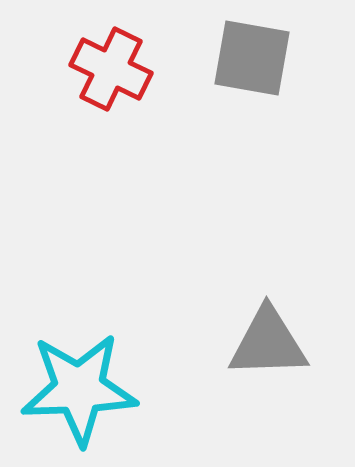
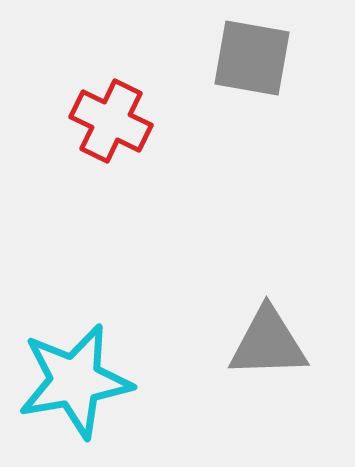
red cross: moved 52 px down
cyan star: moved 4 px left, 8 px up; rotated 8 degrees counterclockwise
